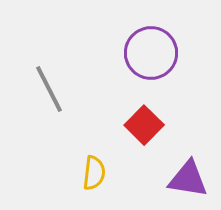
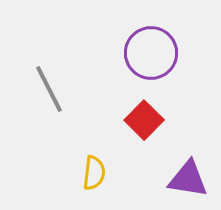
red square: moved 5 px up
